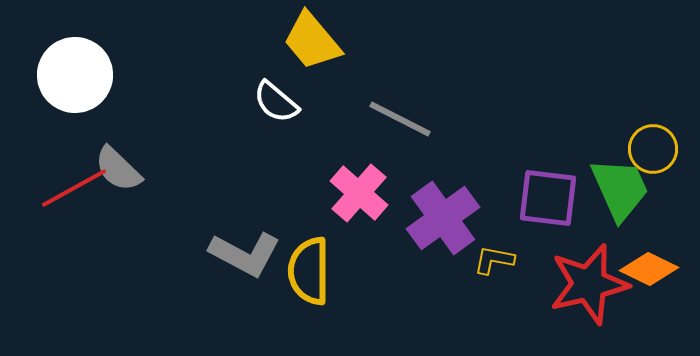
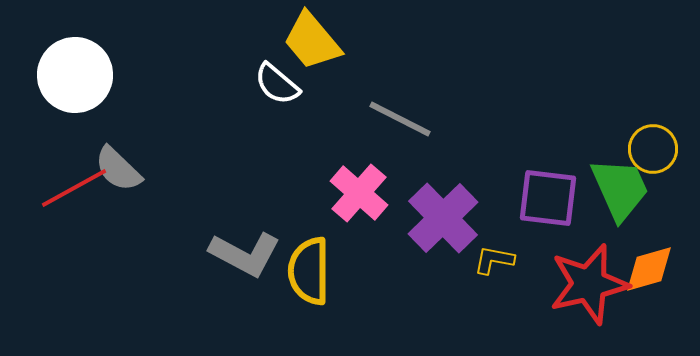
white semicircle: moved 1 px right, 18 px up
purple cross: rotated 8 degrees counterclockwise
orange diamond: rotated 42 degrees counterclockwise
